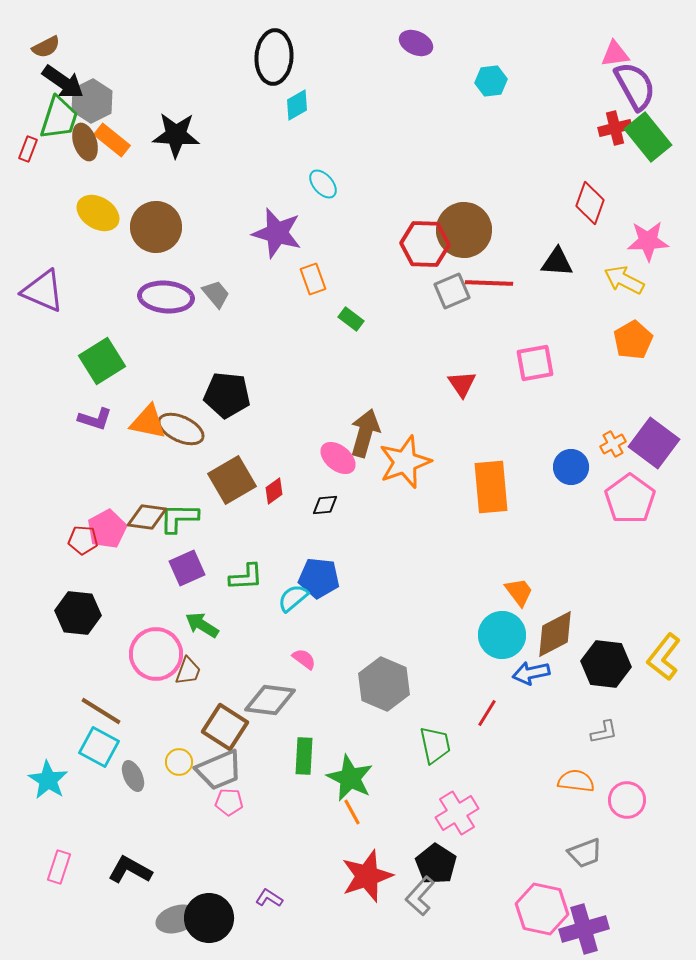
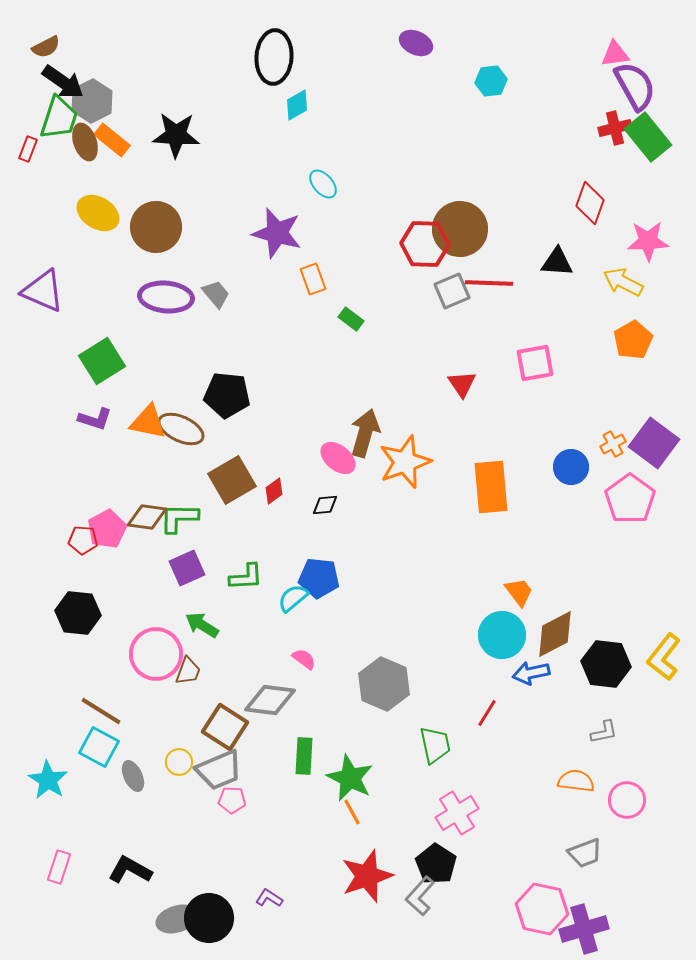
brown circle at (464, 230): moved 4 px left, 1 px up
yellow arrow at (624, 280): moved 1 px left, 2 px down
pink pentagon at (229, 802): moved 3 px right, 2 px up
